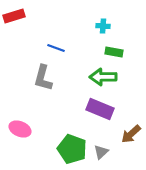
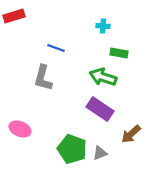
green rectangle: moved 5 px right, 1 px down
green arrow: rotated 20 degrees clockwise
purple rectangle: rotated 12 degrees clockwise
gray triangle: moved 1 px left, 1 px down; rotated 21 degrees clockwise
